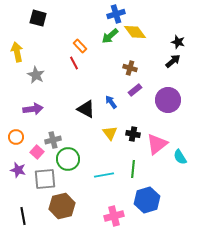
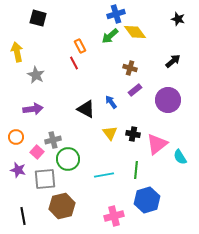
black star: moved 23 px up
orange rectangle: rotated 16 degrees clockwise
green line: moved 3 px right, 1 px down
